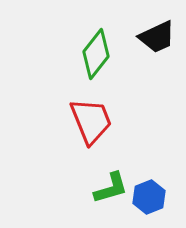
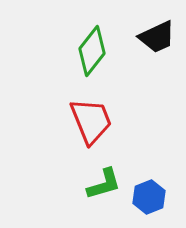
green diamond: moved 4 px left, 3 px up
green L-shape: moved 7 px left, 4 px up
